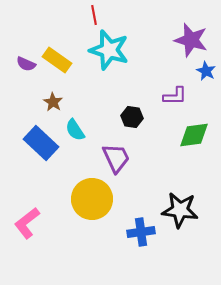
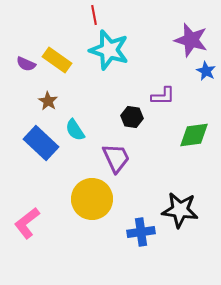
purple L-shape: moved 12 px left
brown star: moved 5 px left, 1 px up
